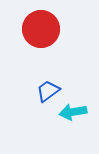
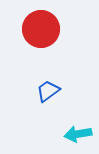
cyan arrow: moved 5 px right, 22 px down
